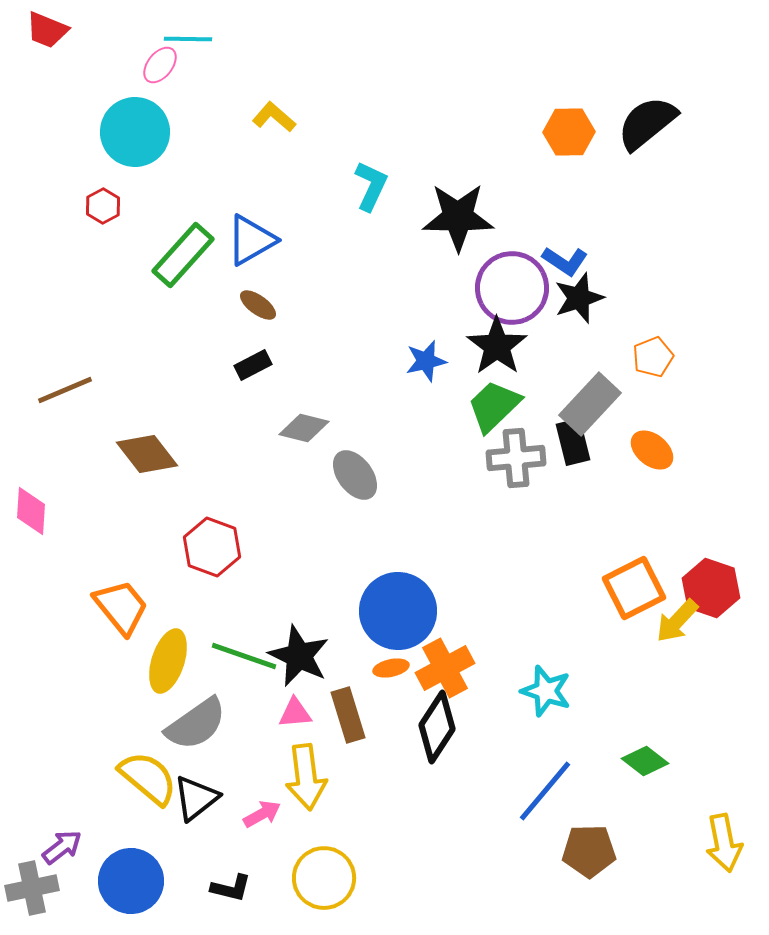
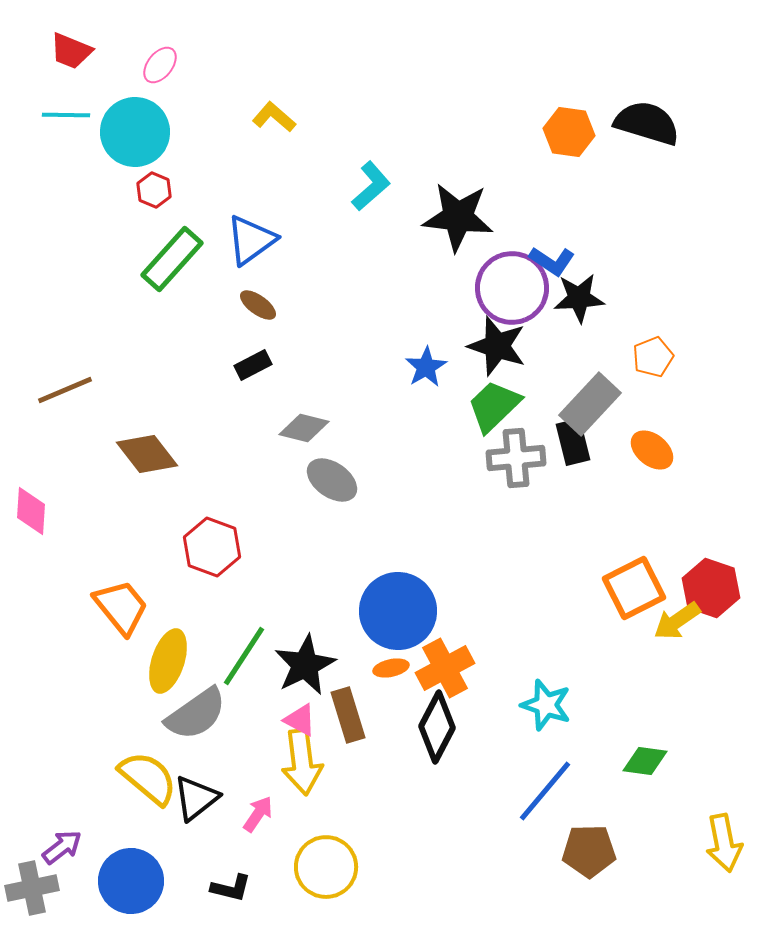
red trapezoid at (47, 30): moved 24 px right, 21 px down
cyan line at (188, 39): moved 122 px left, 76 px down
black semicircle at (647, 123): rotated 56 degrees clockwise
orange hexagon at (569, 132): rotated 9 degrees clockwise
cyan L-shape at (371, 186): rotated 24 degrees clockwise
red hexagon at (103, 206): moved 51 px right, 16 px up; rotated 8 degrees counterclockwise
black star at (458, 217): rotated 6 degrees clockwise
blue triangle at (251, 240): rotated 6 degrees counterclockwise
green rectangle at (183, 255): moved 11 px left, 4 px down
blue L-shape at (565, 261): moved 13 px left
black star at (579, 298): rotated 15 degrees clockwise
black star at (497, 346): rotated 18 degrees counterclockwise
blue star at (426, 361): moved 6 px down; rotated 18 degrees counterclockwise
gray ellipse at (355, 475): moved 23 px left, 5 px down; rotated 18 degrees counterclockwise
yellow arrow at (677, 621): rotated 12 degrees clockwise
green line at (244, 656): rotated 76 degrees counterclockwise
black star at (299, 656): moved 6 px right, 9 px down; rotated 20 degrees clockwise
cyan star at (546, 691): moved 14 px down
pink triangle at (295, 713): moved 5 px right, 7 px down; rotated 33 degrees clockwise
gray semicircle at (196, 724): moved 10 px up
black diamond at (437, 727): rotated 6 degrees counterclockwise
green diamond at (645, 761): rotated 30 degrees counterclockwise
yellow arrow at (306, 777): moved 4 px left, 15 px up
pink arrow at (262, 814): moved 4 px left; rotated 27 degrees counterclockwise
yellow circle at (324, 878): moved 2 px right, 11 px up
